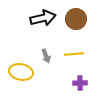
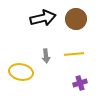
gray arrow: rotated 16 degrees clockwise
purple cross: rotated 16 degrees counterclockwise
